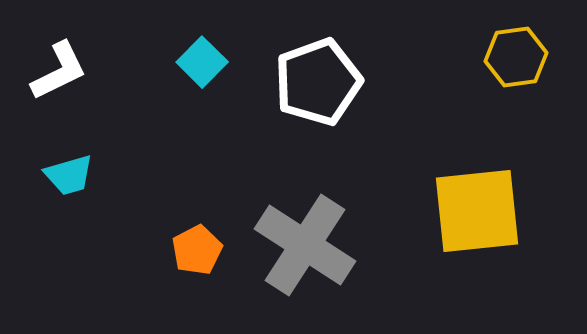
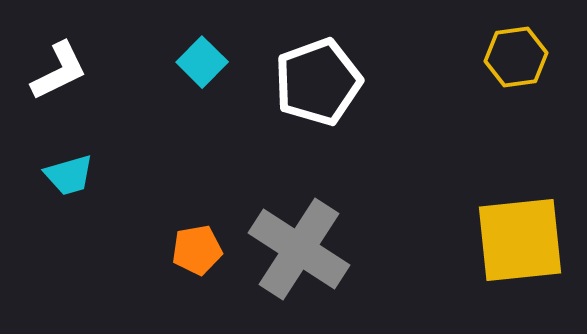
yellow square: moved 43 px right, 29 px down
gray cross: moved 6 px left, 4 px down
orange pentagon: rotated 18 degrees clockwise
